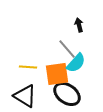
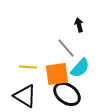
gray line: moved 1 px left, 1 px up
cyan semicircle: moved 4 px right, 5 px down
